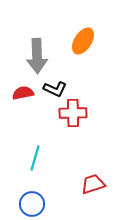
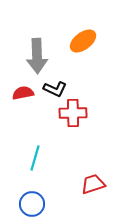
orange ellipse: rotated 20 degrees clockwise
